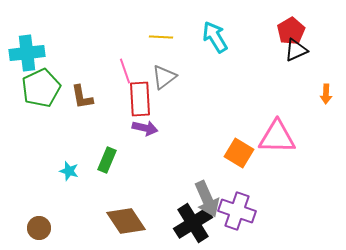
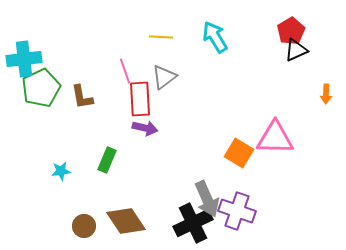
cyan cross: moved 3 px left, 6 px down
pink triangle: moved 2 px left, 1 px down
cyan star: moved 8 px left; rotated 24 degrees counterclockwise
black cross: rotated 6 degrees clockwise
brown circle: moved 45 px right, 2 px up
